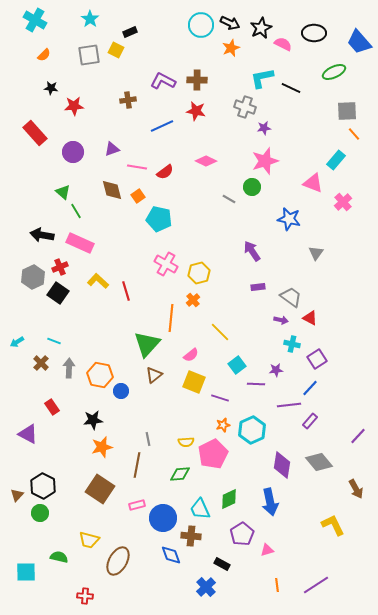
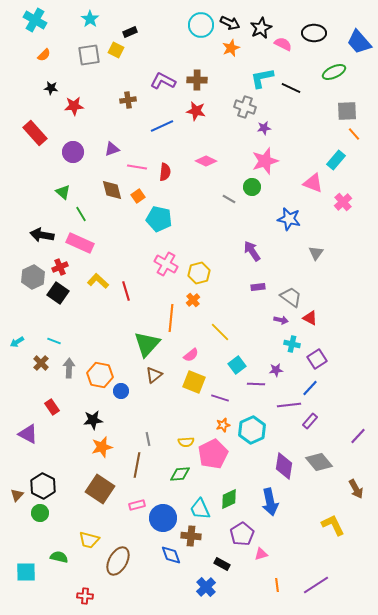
red semicircle at (165, 172): rotated 48 degrees counterclockwise
green line at (76, 211): moved 5 px right, 3 px down
purple diamond at (282, 465): moved 2 px right, 1 px down
pink triangle at (267, 550): moved 6 px left, 4 px down
